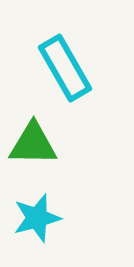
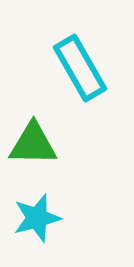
cyan rectangle: moved 15 px right
